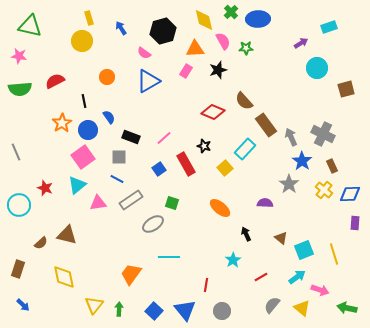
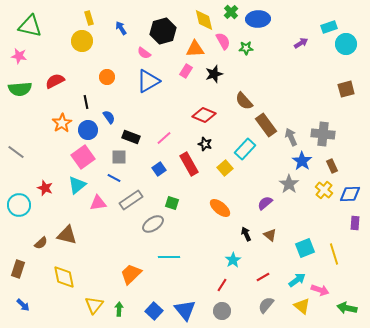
cyan circle at (317, 68): moved 29 px right, 24 px up
black star at (218, 70): moved 4 px left, 4 px down
black line at (84, 101): moved 2 px right, 1 px down
red diamond at (213, 112): moved 9 px left, 3 px down
gray cross at (323, 134): rotated 20 degrees counterclockwise
black star at (204, 146): moved 1 px right, 2 px up
gray line at (16, 152): rotated 30 degrees counterclockwise
red rectangle at (186, 164): moved 3 px right
blue line at (117, 179): moved 3 px left, 1 px up
purple semicircle at (265, 203): rotated 42 degrees counterclockwise
brown triangle at (281, 238): moved 11 px left, 3 px up
cyan square at (304, 250): moved 1 px right, 2 px up
orange trapezoid at (131, 274): rotated 10 degrees clockwise
red line at (261, 277): moved 2 px right
cyan arrow at (297, 277): moved 3 px down
red line at (206, 285): moved 16 px right; rotated 24 degrees clockwise
gray semicircle at (272, 305): moved 6 px left
yellow triangle at (302, 308): moved 2 px up
